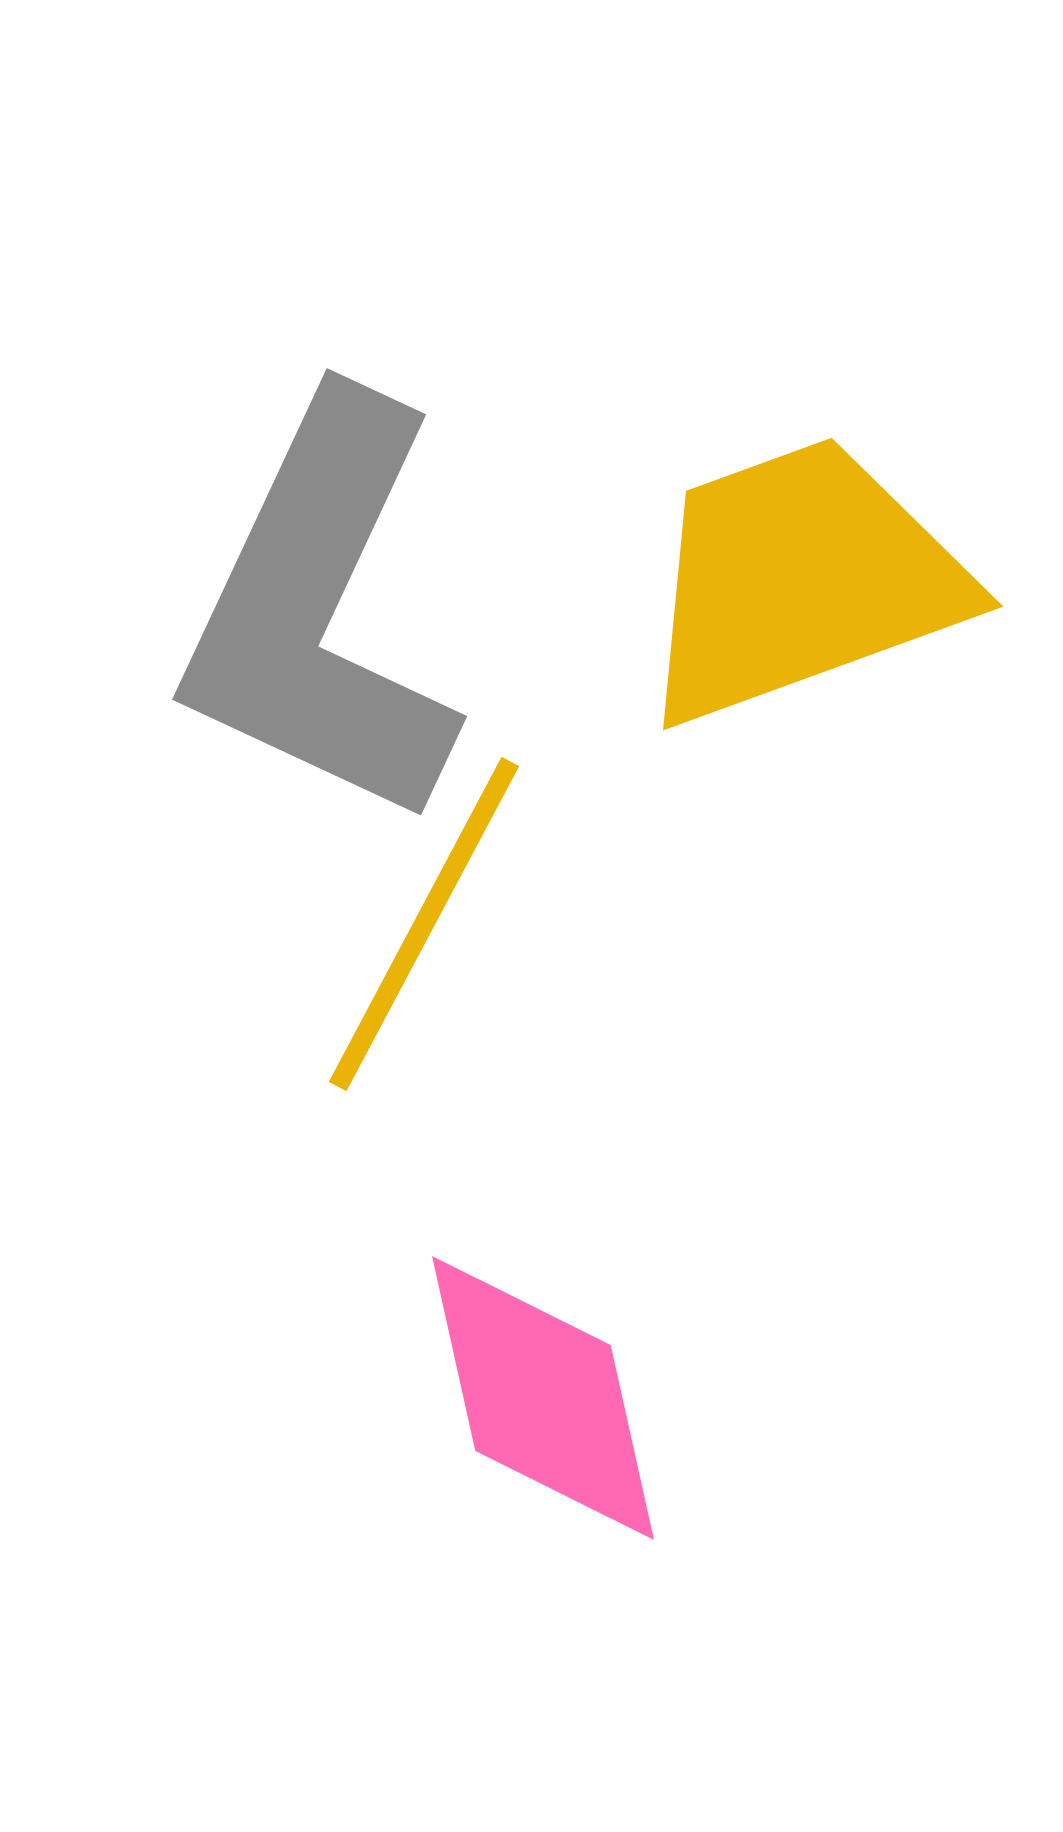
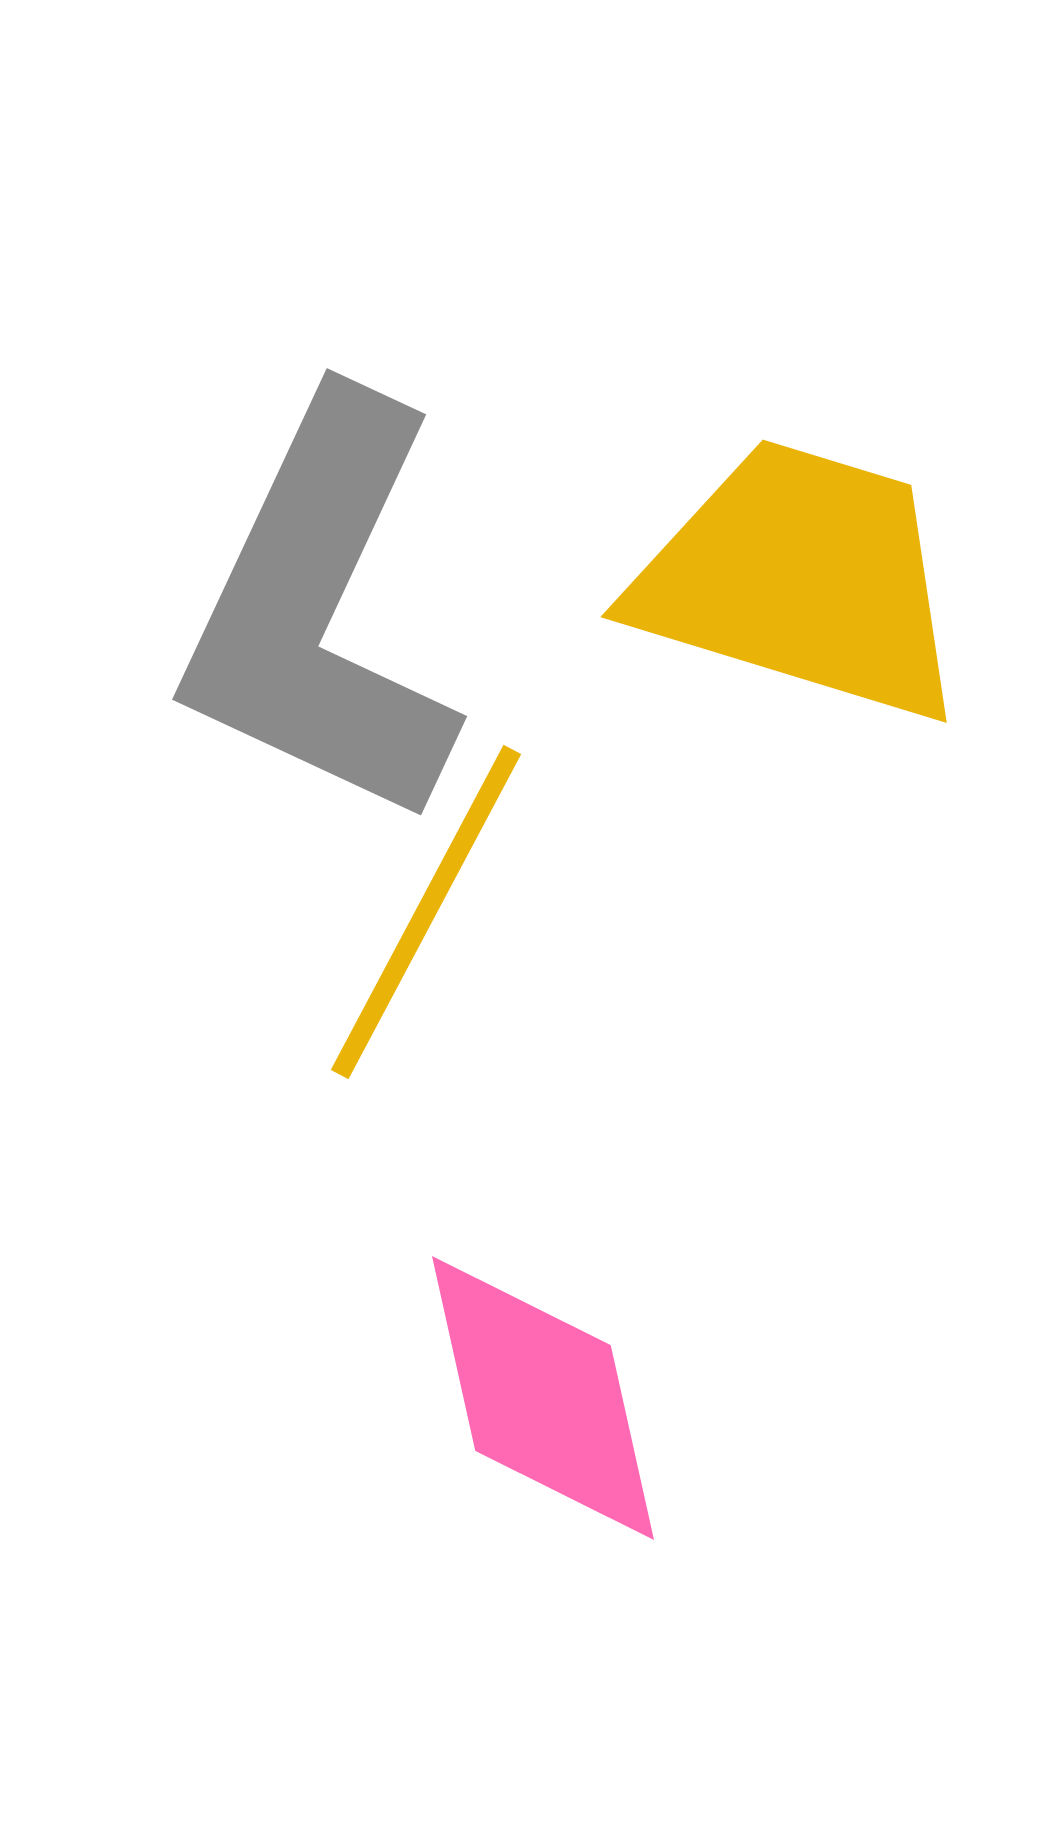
yellow trapezoid: rotated 37 degrees clockwise
yellow line: moved 2 px right, 12 px up
